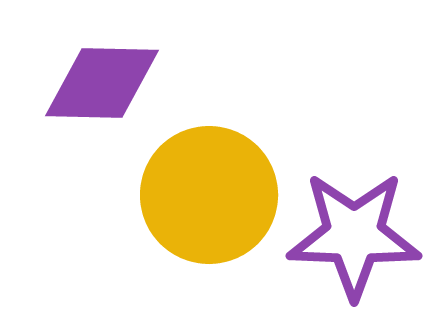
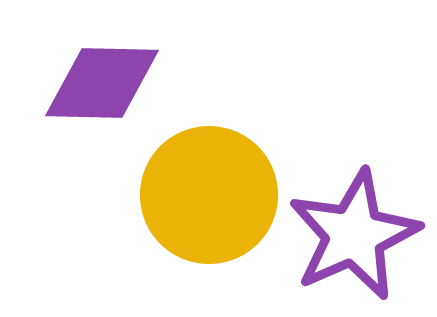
purple star: rotated 26 degrees counterclockwise
